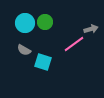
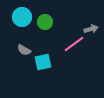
cyan circle: moved 3 px left, 6 px up
cyan square: rotated 30 degrees counterclockwise
